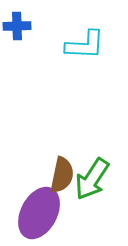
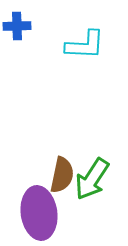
purple ellipse: rotated 36 degrees counterclockwise
